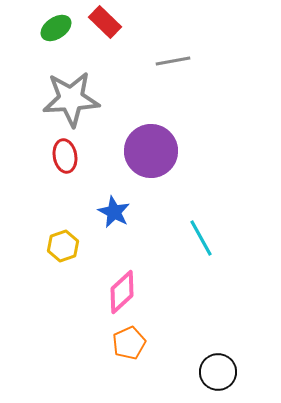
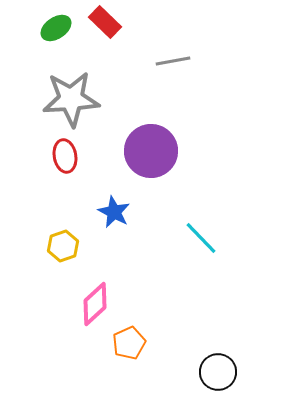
cyan line: rotated 15 degrees counterclockwise
pink diamond: moved 27 px left, 12 px down
